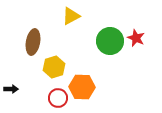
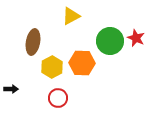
yellow hexagon: moved 2 px left; rotated 10 degrees counterclockwise
orange hexagon: moved 24 px up
